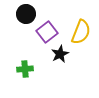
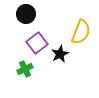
purple square: moved 10 px left, 11 px down
green cross: rotated 21 degrees counterclockwise
